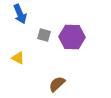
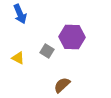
gray square: moved 3 px right, 16 px down; rotated 16 degrees clockwise
brown semicircle: moved 5 px right, 1 px down
